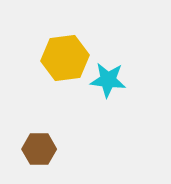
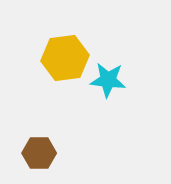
brown hexagon: moved 4 px down
